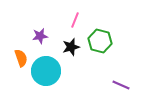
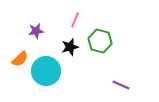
purple star: moved 4 px left, 5 px up
black star: moved 1 px left
orange semicircle: moved 1 px left, 1 px down; rotated 66 degrees clockwise
